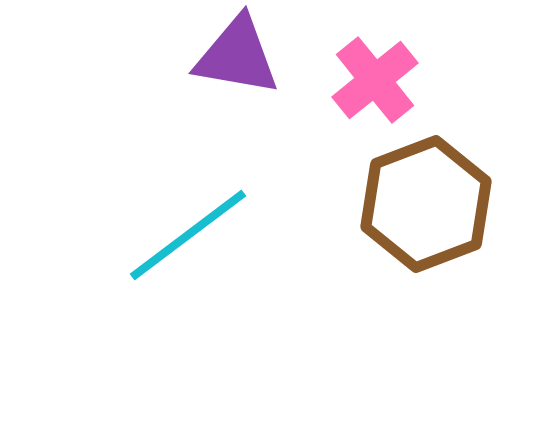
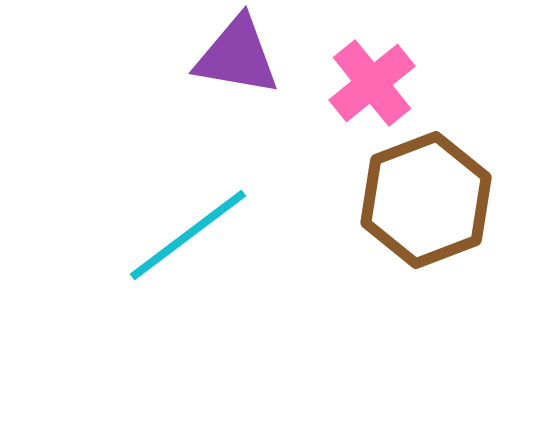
pink cross: moved 3 px left, 3 px down
brown hexagon: moved 4 px up
